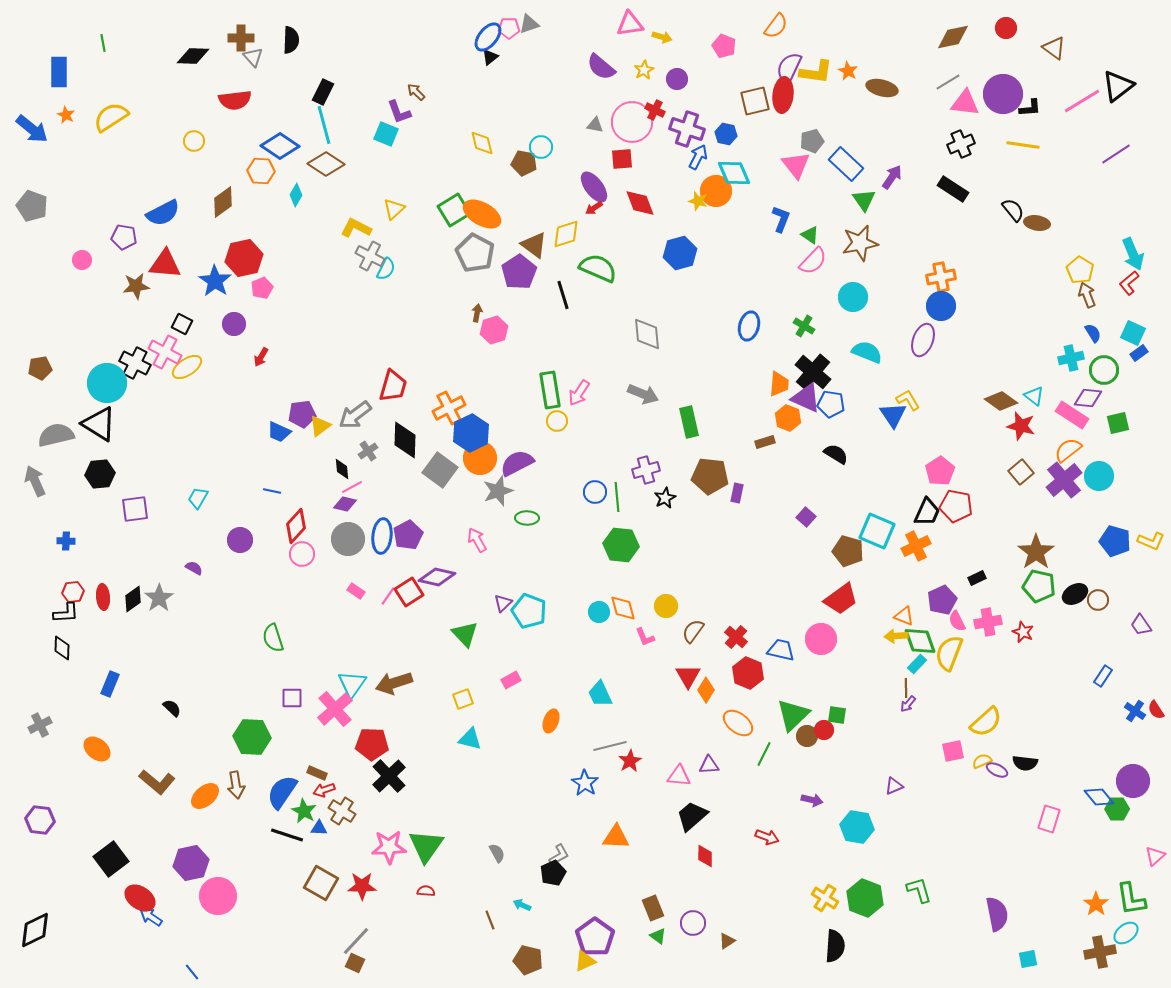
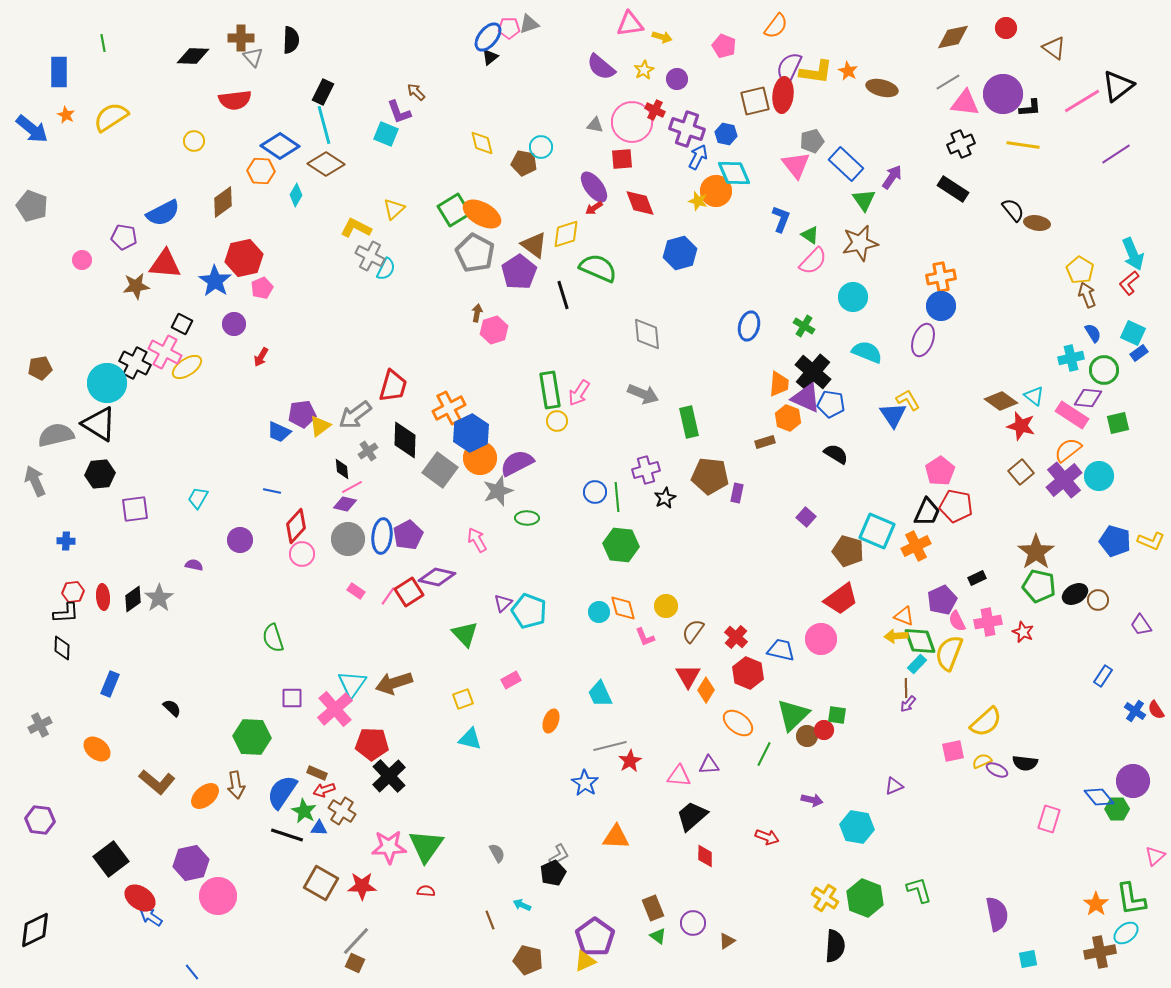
purple semicircle at (194, 568): moved 3 px up; rotated 18 degrees counterclockwise
